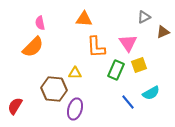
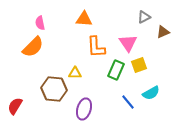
purple ellipse: moved 9 px right
